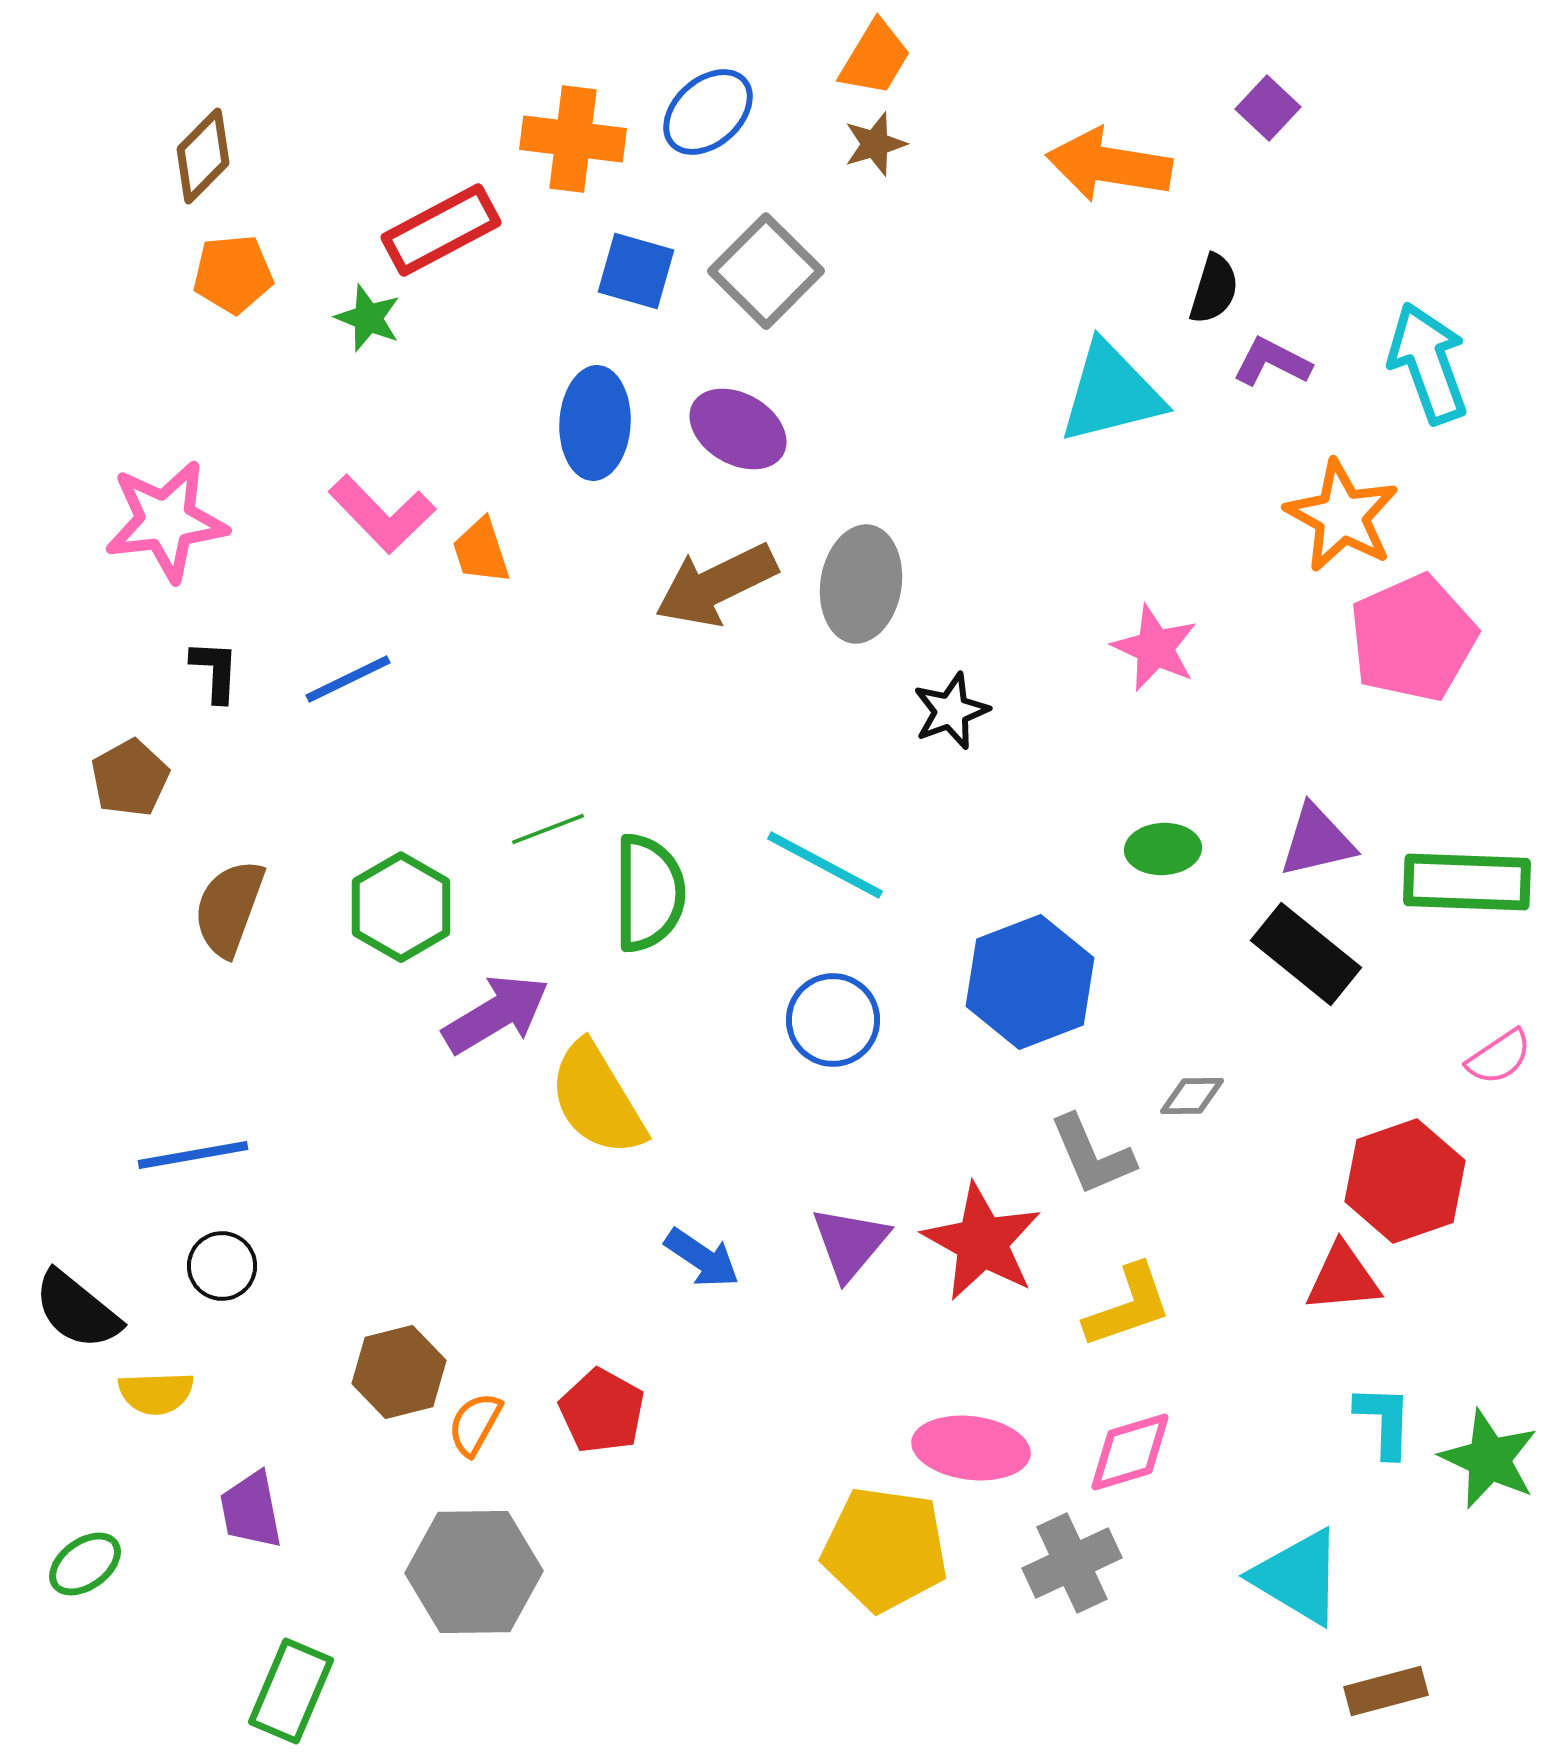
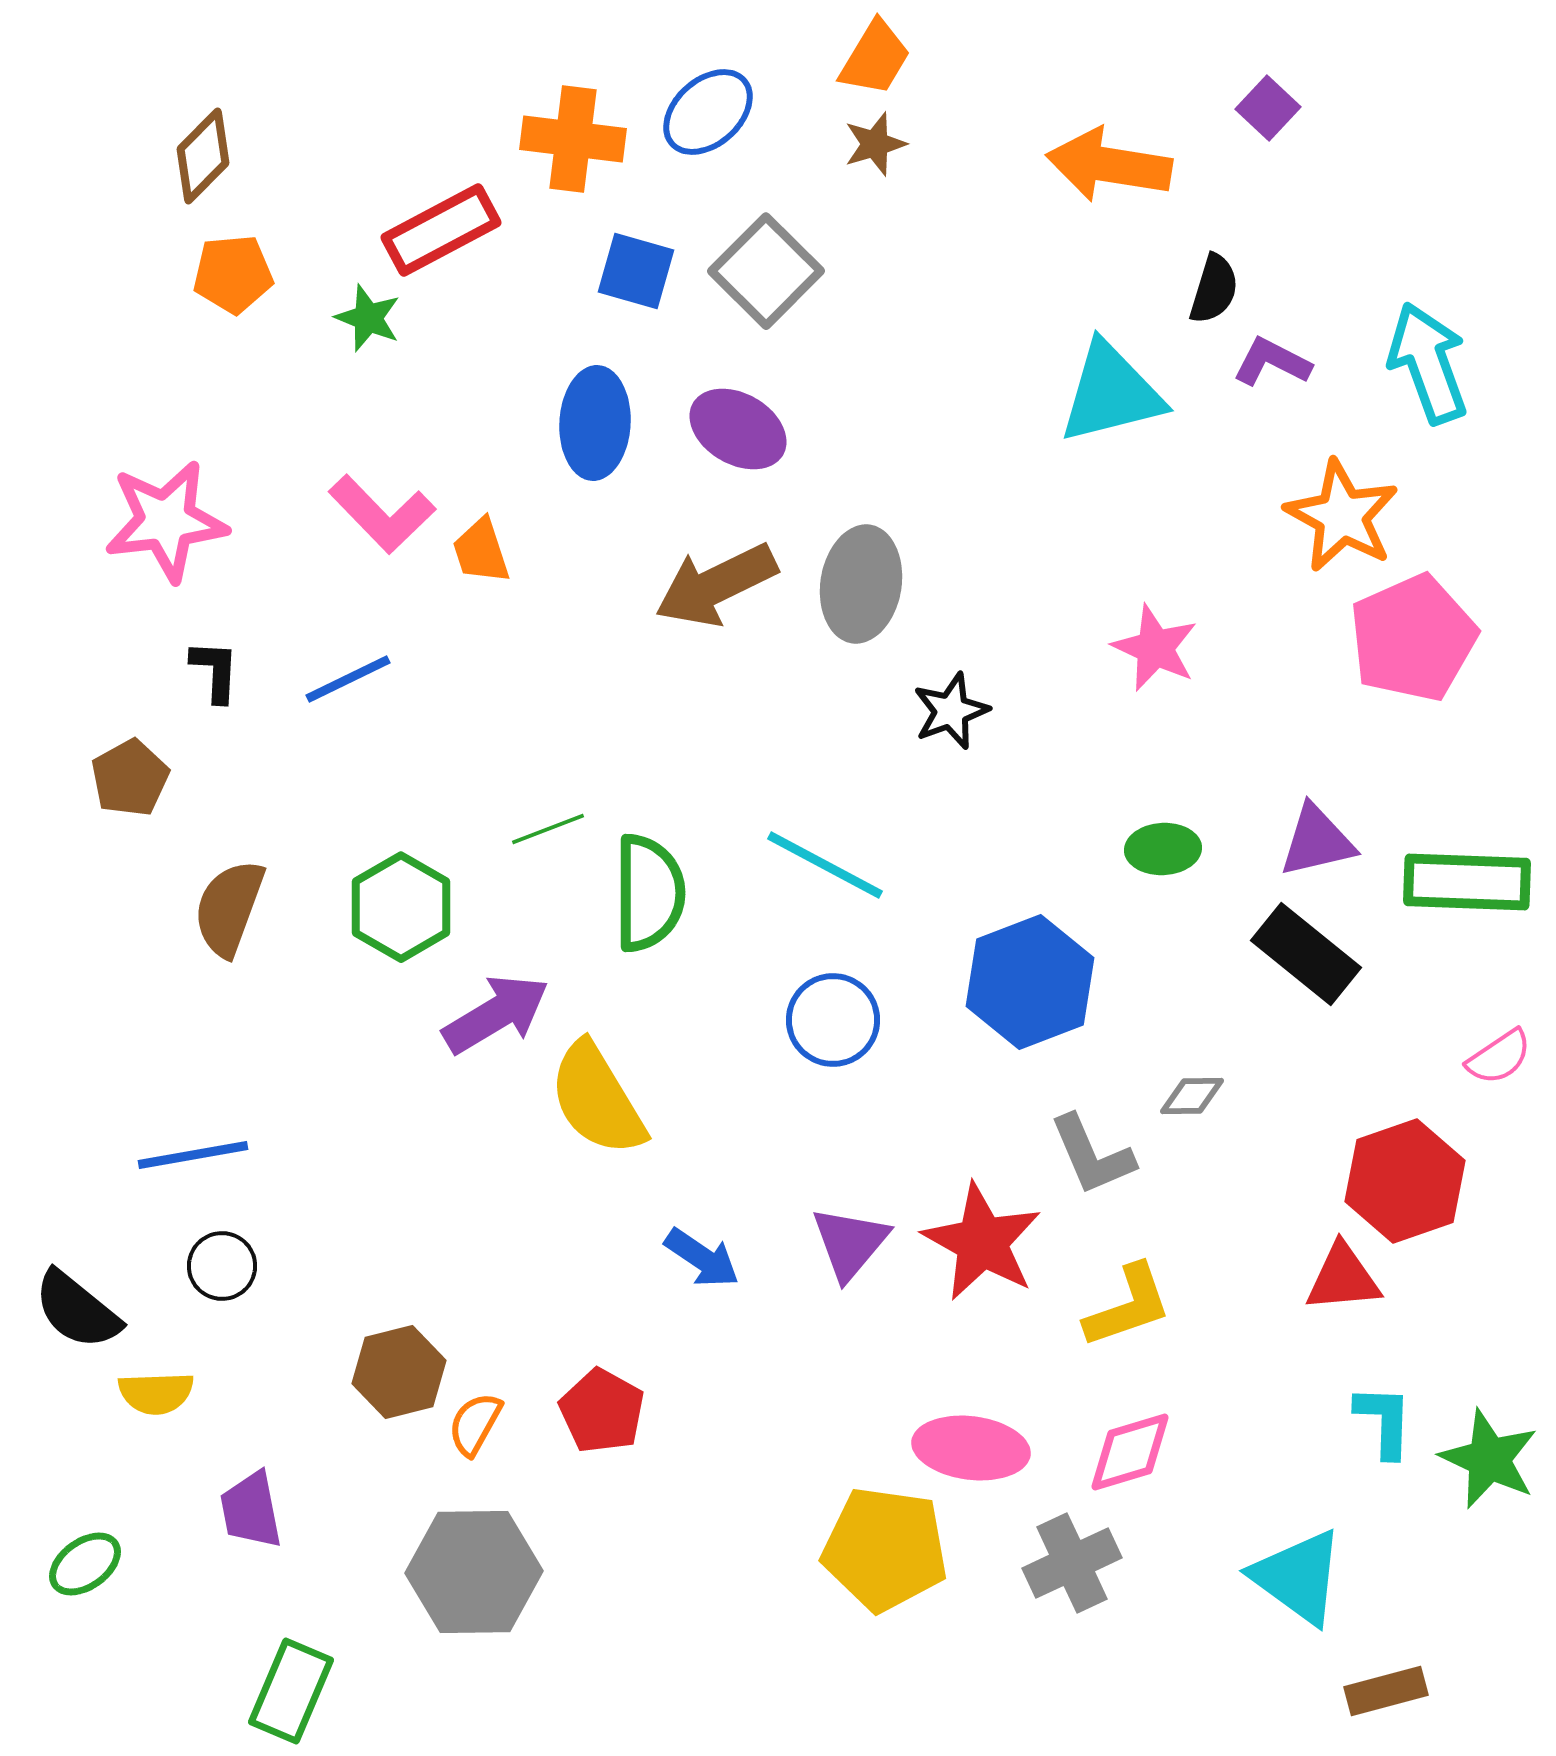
cyan triangle at (1298, 1577): rotated 5 degrees clockwise
